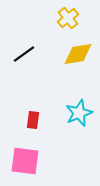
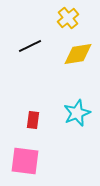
black line: moved 6 px right, 8 px up; rotated 10 degrees clockwise
cyan star: moved 2 px left
